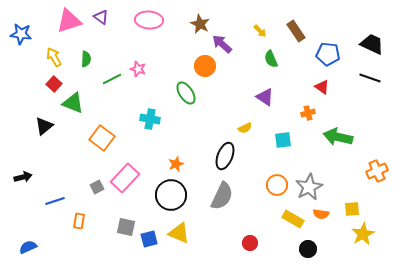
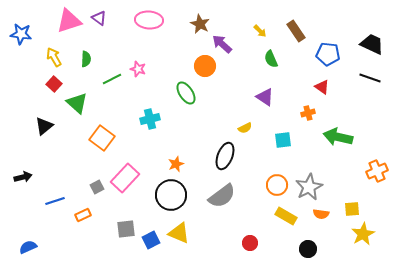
purple triangle at (101, 17): moved 2 px left, 1 px down
green triangle at (73, 103): moved 4 px right; rotated 20 degrees clockwise
cyan cross at (150, 119): rotated 24 degrees counterclockwise
gray semicircle at (222, 196): rotated 28 degrees clockwise
yellow rectangle at (293, 219): moved 7 px left, 3 px up
orange rectangle at (79, 221): moved 4 px right, 6 px up; rotated 56 degrees clockwise
gray square at (126, 227): moved 2 px down; rotated 18 degrees counterclockwise
blue square at (149, 239): moved 2 px right, 1 px down; rotated 12 degrees counterclockwise
